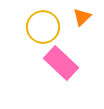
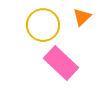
yellow circle: moved 2 px up
